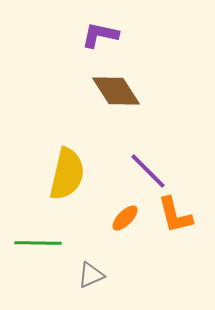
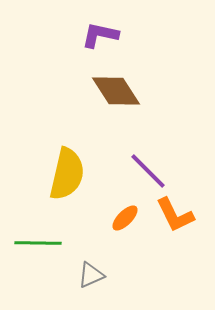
orange L-shape: rotated 12 degrees counterclockwise
